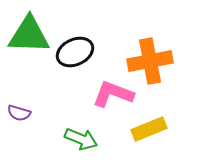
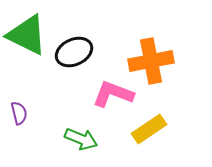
green triangle: moved 2 px left; rotated 24 degrees clockwise
black ellipse: moved 1 px left
orange cross: moved 1 px right
purple semicircle: rotated 120 degrees counterclockwise
yellow rectangle: rotated 12 degrees counterclockwise
